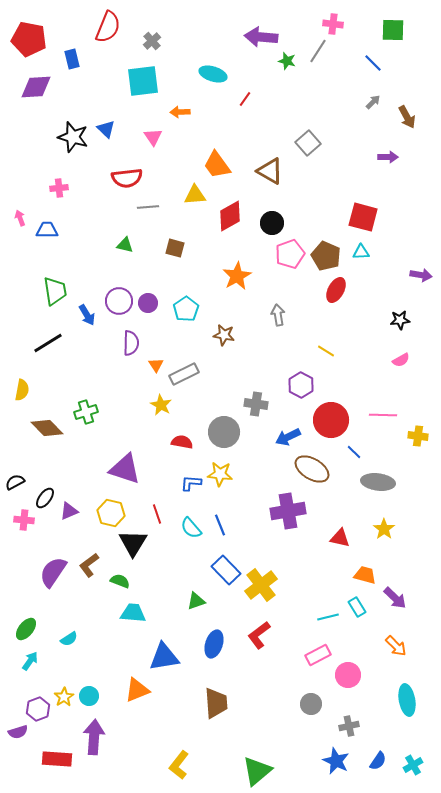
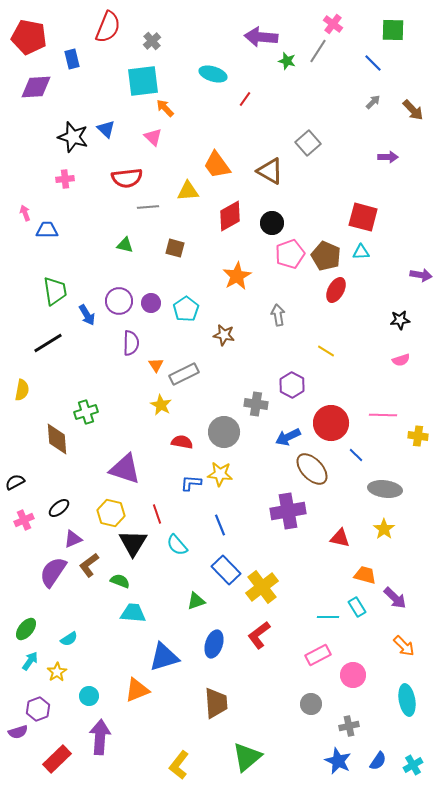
pink cross at (333, 24): rotated 30 degrees clockwise
red pentagon at (29, 39): moved 2 px up
orange arrow at (180, 112): moved 15 px left, 4 px up; rotated 48 degrees clockwise
brown arrow at (407, 117): moved 6 px right, 7 px up; rotated 15 degrees counterclockwise
pink triangle at (153, 137): rotated 12 degrees counterclockwise
pink cross at (59, 188): moved 6 px right, 9 px up
yellow triangle at (195, 195): moved 7 px left, 4 px up
pink arrow at (20, 218): moved 5 px right, 5 px up
purple circle at (148, 303): moved 3 px right
pink semicircle at (401, 360): rotated 12 degrees clockwise
purple hexagon at (301, 385): moved 9 px left
red circle at (331, 420): moved 3 px down
brown diamond at (47, 428): moved 10 px right, 11 px down; rotated 40 degrees clockwise
blue line at (354, 452): moved 2 px right, 3 px down
brown ellipse at (312, 469): rotated 16 degrees clockwise
gray ellipse at (378, 482): moved 7 px right, 7 px down
black ellipse at (45, 498): moved 14 px right, 10 px down; rotated 15 degrees clockwise
purple triangle at (69, 511): moved 4 px right, 28 px down
pink cross at (24, 520): rotated 30 degrees counterclockwise
cyan semicircle at (191, 528): moved 14 px left, 17 px down
yellow cross at (261, 585): moved 1 px right, 2 px down
cyan line at (328, 617): rotated 15 degrees clockwise
orange arrow at (396, 646): moved 8 px right
blue triangle at (164, 657): rotated 8 degrees counterclockwise
pink circle at (348, 675): moved 5 px right
yellow star at (64, 697): moved 7 px left, 25 px up
purple arrow at (94, 737): moved 6 px right
red rectangle at (57, 759): rotated 48 degrees counterclockwise
blue star at (336, 761): moved 2 px right
green triangle at (257, 771): moved 10 px left, 14 px up
